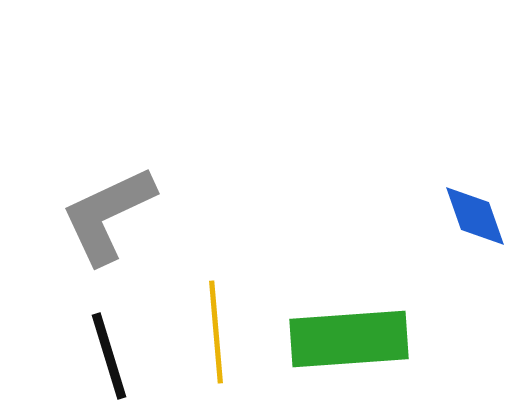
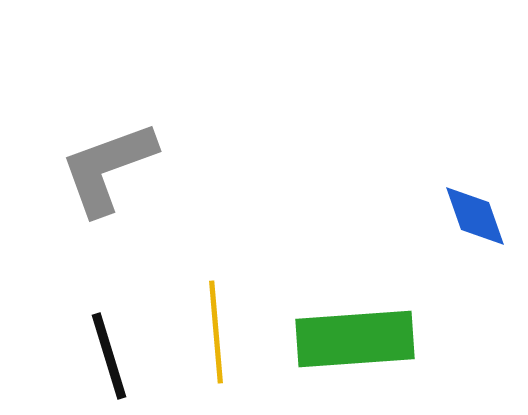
gray L-shape: moved 47 px up; rotated 5 degrees clockwise
green rectangle: moved 6 px right
